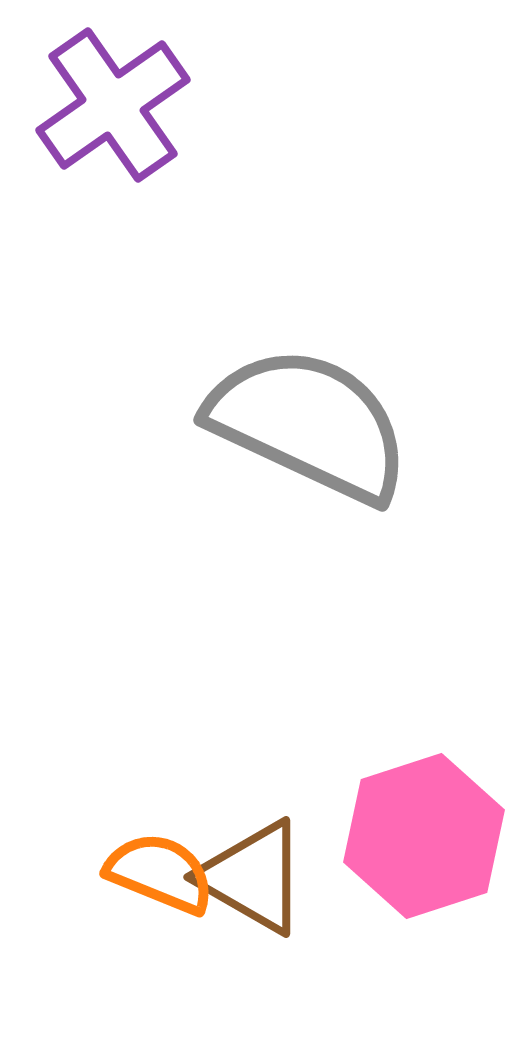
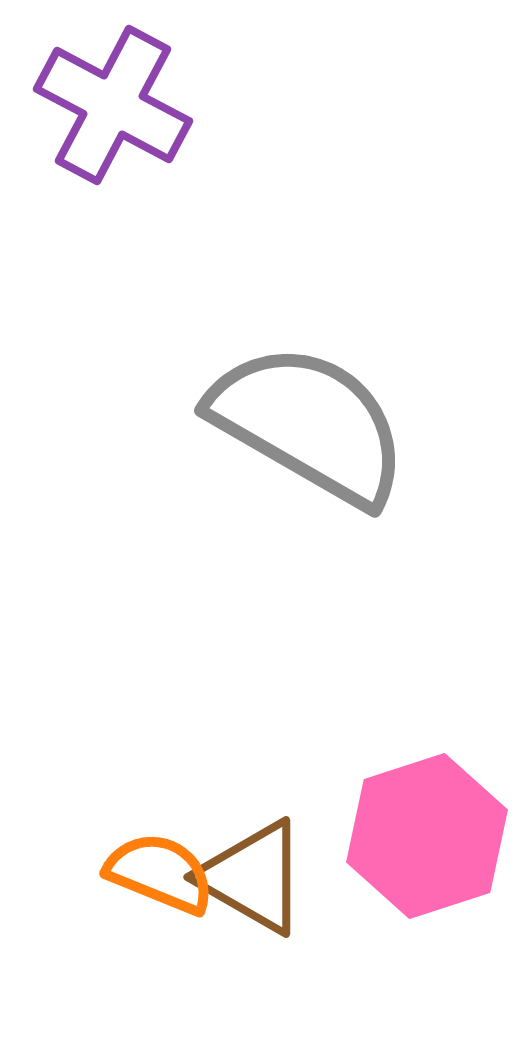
purple cross: rotated 27 degrees counterclockwise
gray semicircle: rotated 5 degrees clockwise
pink hexagon: moved 3 px right
